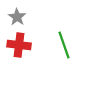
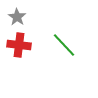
green line: rotated 24 degrees counterclockwise
